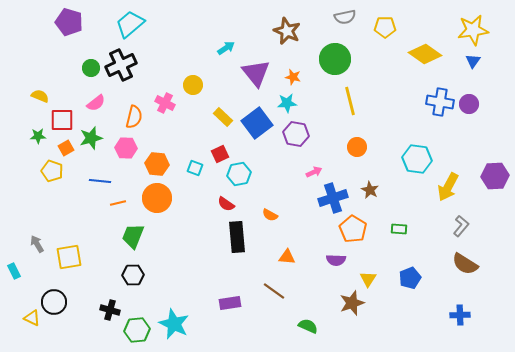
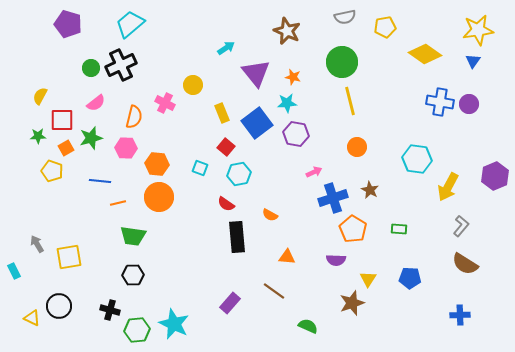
purple pentagon at (69, 22): moved 1 px left, 2 px down
yellow pentagon at (385, 27): rotated 10 degrees counterclockwise
yellow star at (473, 30): moved 5 px right
green circle at (335, 59): moved 7 px right, 3 px down
yellow semicircle at (40, 96): rotated 84 degrees counterclockwise
yellow rectangle at (223, 117): moved 1 px left, 4 px up; rotated 24 degrees clockwise
red square at (220, 154): moved 6 px right, 7 px up; rotated 24 degrees counterclockwise
cyan square at (195, 168): moved 5 px right
purple hexagon at (495, 176): rotated 20 degrees counterclockwise
orange circle at (157, 198): moved 2 px right, 1 px up
green trapezoid at (133, 236): rotated 104 degrees counterclockwise
blue pentagon at (410, 278): rotated 25 degrees clockwise
black circle at (54, 302): moved 5 px right, 4 px down
purple rectangle at (230, 303): rotated 40 degrees counterclockwise
